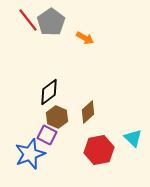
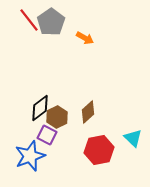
red line: moved 1 px right
black diamond: moved 9 px left, 16 px down
brown hexagon: rotated 10 degrees clockwise
blue star: moved 2 px down
